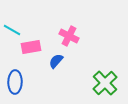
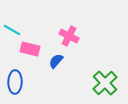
pink rectangle: moved 1 px left, 2 px down; rotated 24 degrees clockwise
